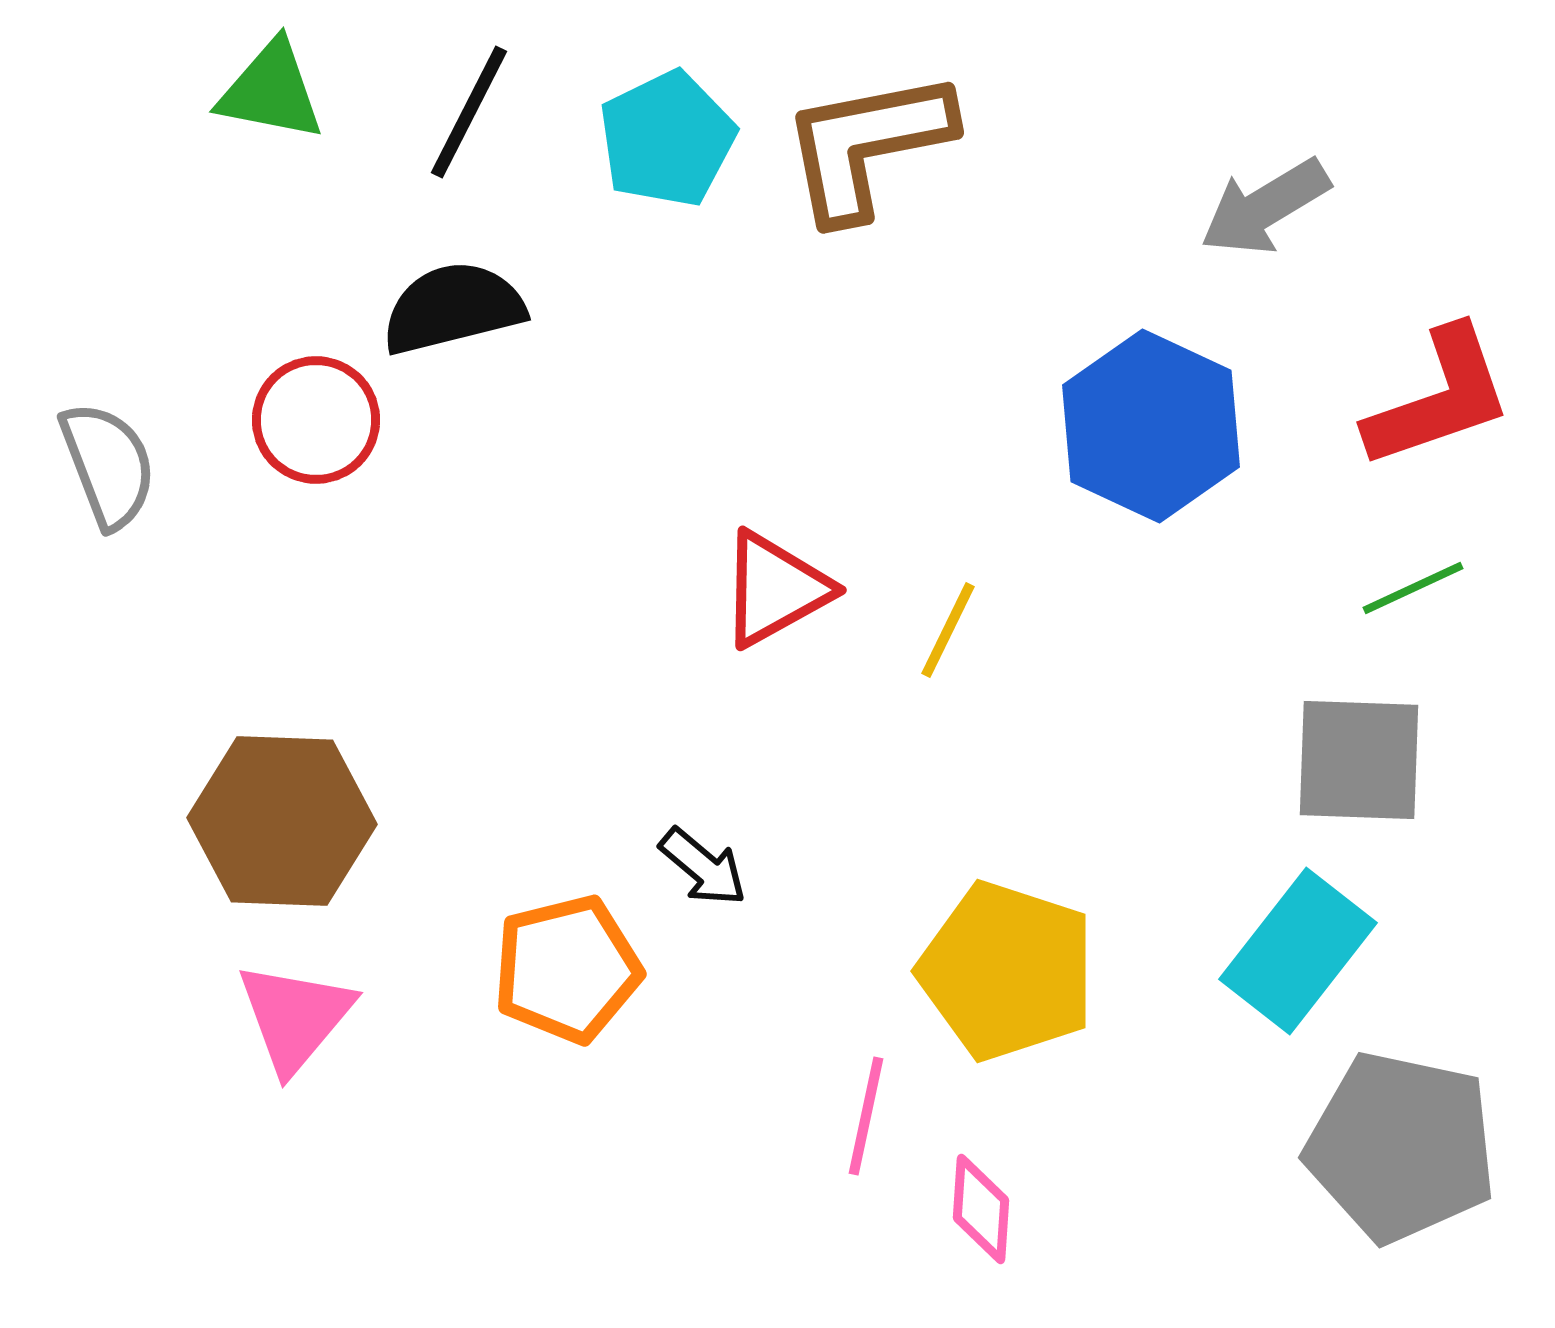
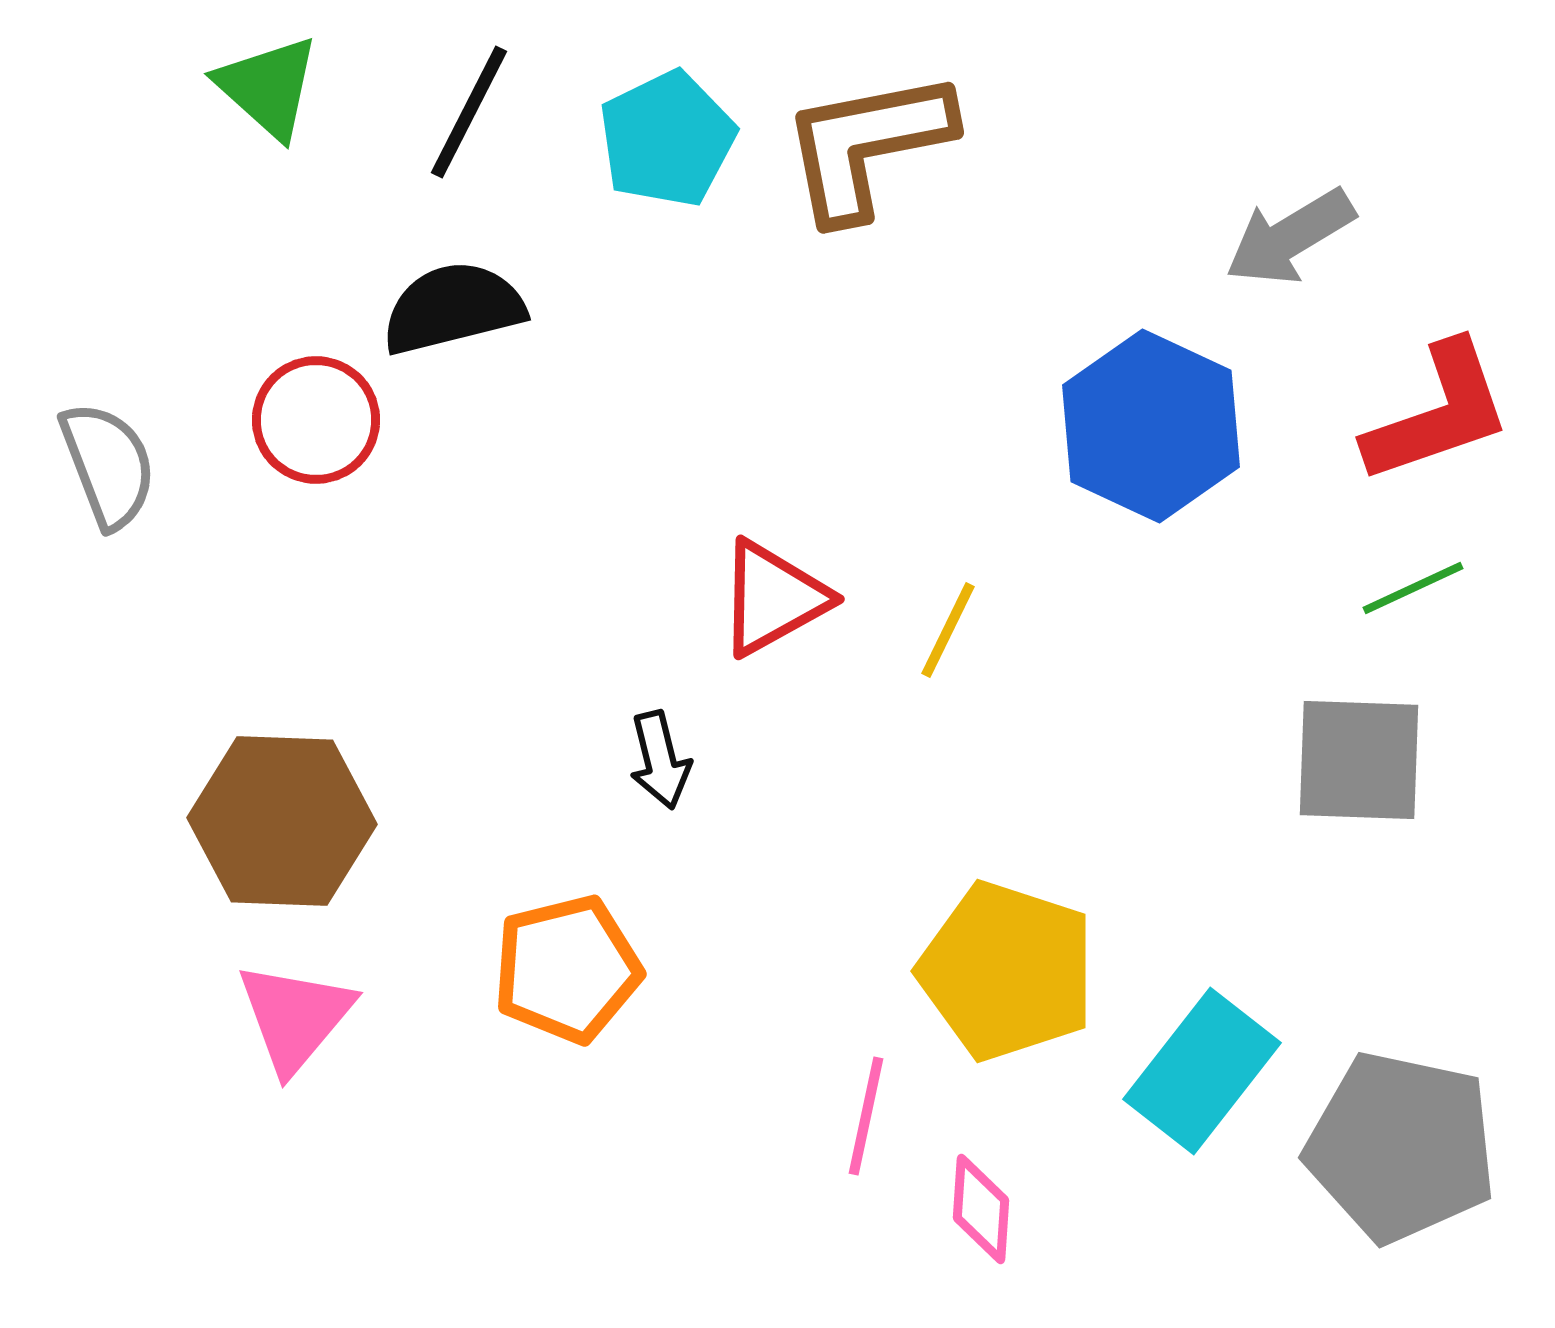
green triangle: moved 3 px left, 4 px up; rotated 31 degrees clockwise
gray arrow: moved 25 px right, 30 px down
red L-shape: moved 1 px left, 15 px down
red triangle: moved 2 px left, 9 px down
black arrow: moved 43 px left, 107 px up; rotated 36 degrees clockwise
cyan rectangle: moved 96 px left, 120 px down
